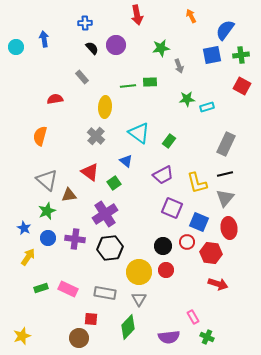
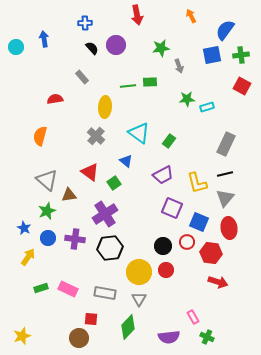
red arrow at (218, 284): moved 2 px up
